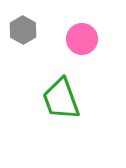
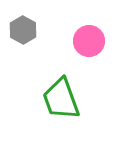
pink circle: moved 7 px right, 2 px down
